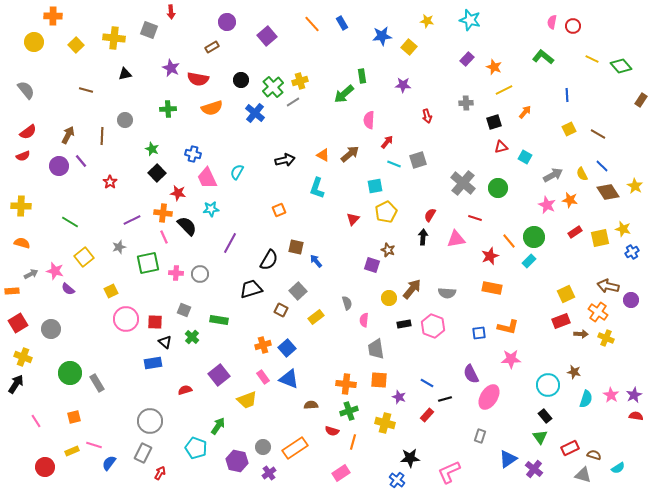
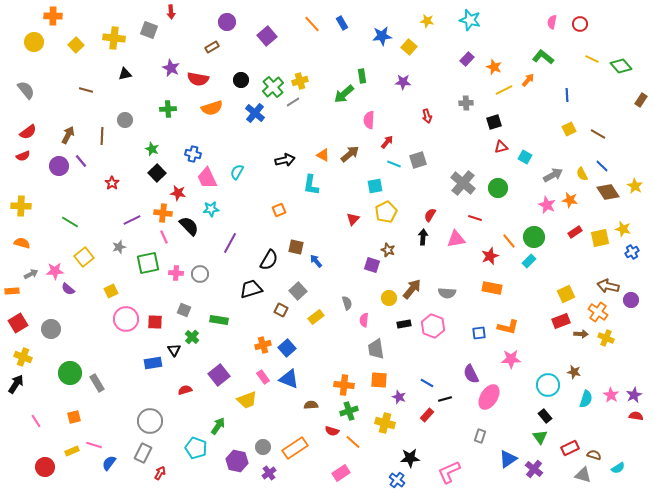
red circle at (573, 26): moved 7 px right, 2 px up
purple star at (403, 85): moved 3 px up
orange arrow at (525, 112): moved 3 px right, 32 px up
red star at (110, 182): moved 2 px right, 1 px down
cyan L-shape at (317, 188): moved 6 px left, 3 px up; rotated 10 degrees counterclockwise
black semicircle at (187, 226): moved 2 px right
pink star at (55, 271): rotated 18 degrees counterclockwise
black triangle at (165, 342): moved 9 px right, 8 px down; rotated 16 degrees clockwise
orange cross at (346, 384): moved 2 px left, 1 px down
orange line at (353, 442): rotated 63 degrees counterclockwise
